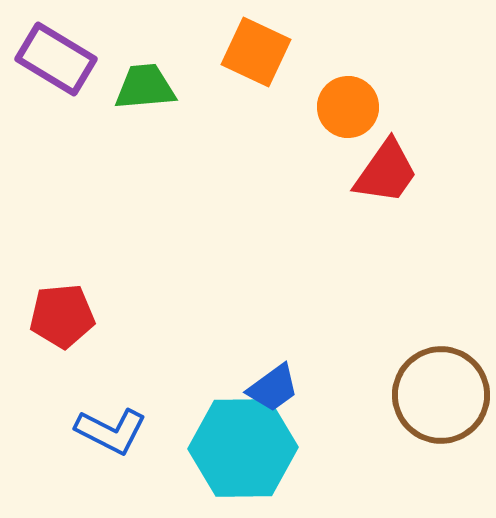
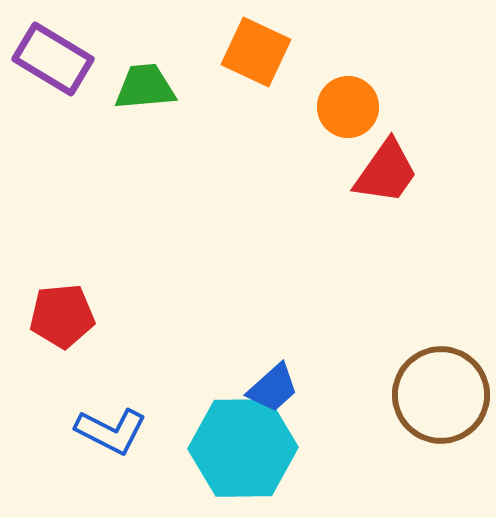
purple rectangle: moved 3 px left
blue trapezoid: rotated 6 degrees counterclockwise
